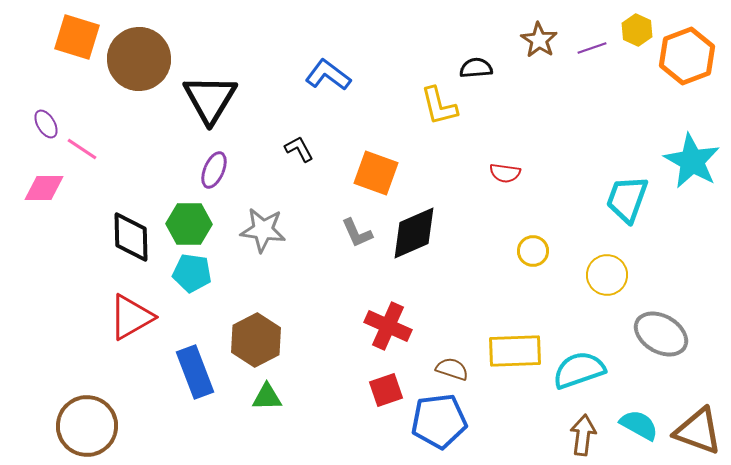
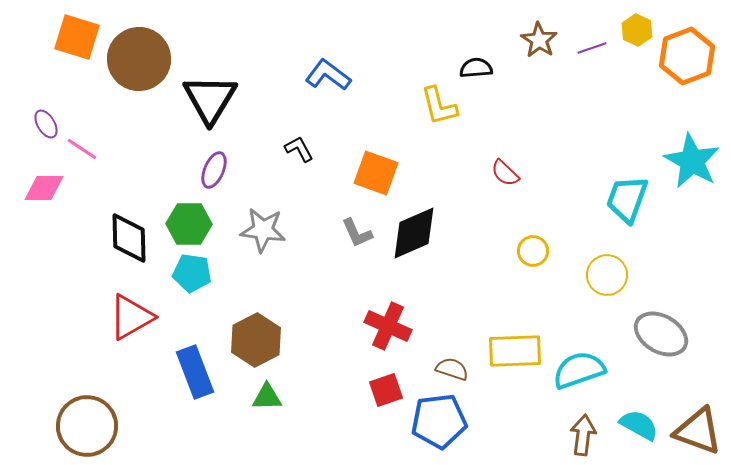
red semicircle at (505, 173): rotated 36 degrees clockwise
black diamond at (131, 237): moved 2 px left, 1 px down
